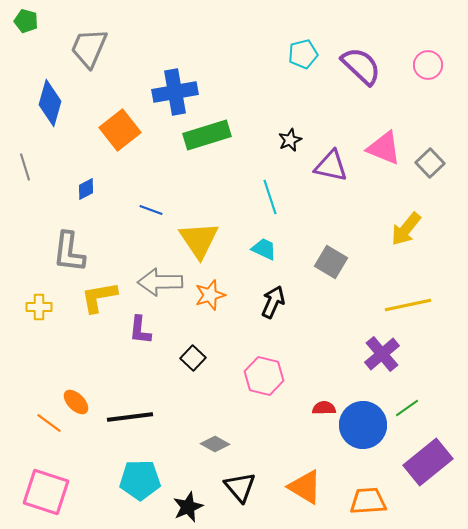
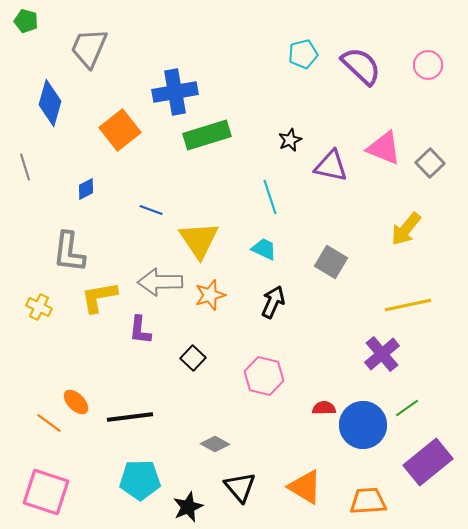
yellow cross at (39, 307): rotated 25 degrees clockwise
